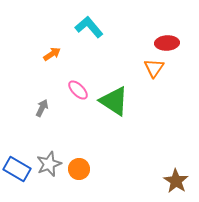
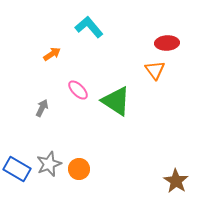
orange triangle: moved 1 px right, 2 px down; rotated 10 degrees counterclockwise
green triangle: moved 2 px right
